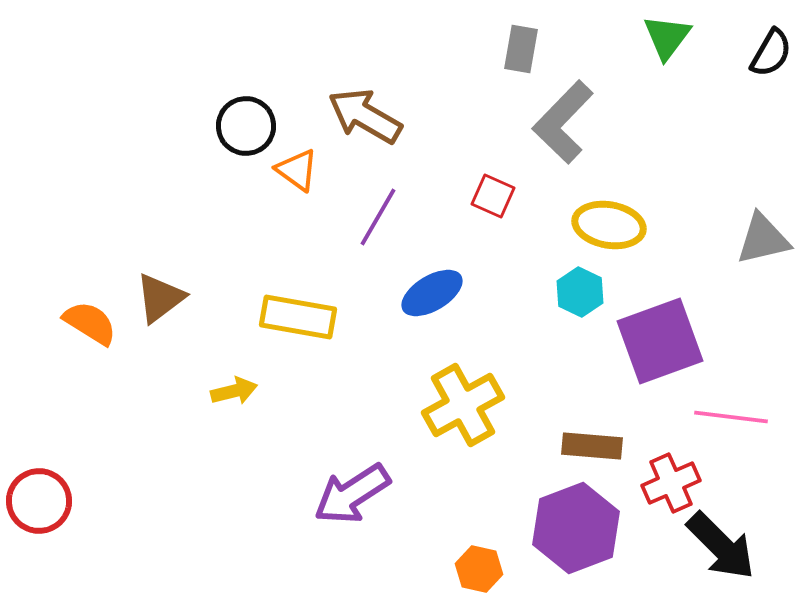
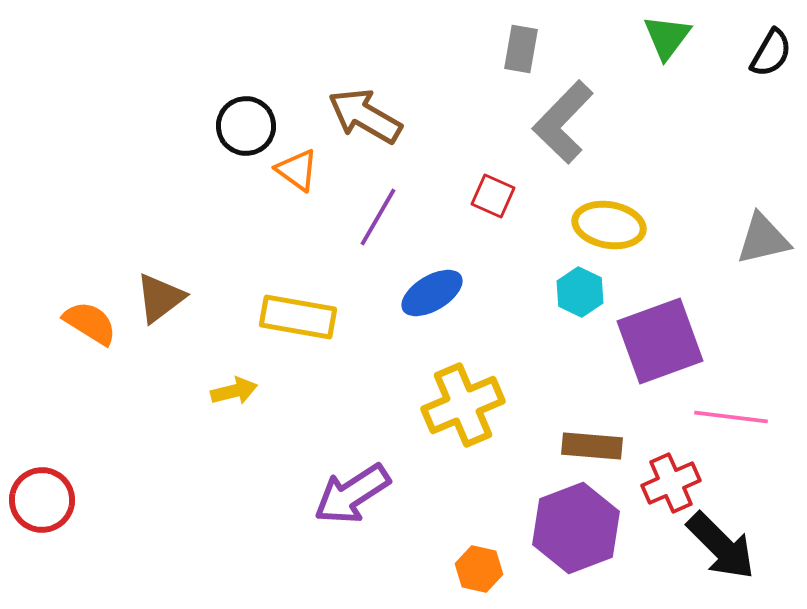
yellow cross: rotated 6 degrees clockwise
red circle: moved 3 px right, 1 px up
